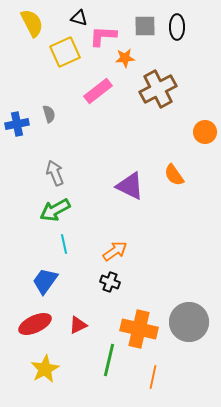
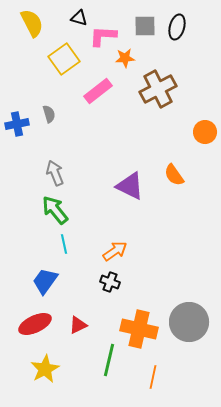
black ellipse: rotated 15 degrees clockwise
yellow square: moved 1 px left, 7 px down; rotated 12 degrees counterclockwise
green arrow: rotated 80 degrees clockwise
